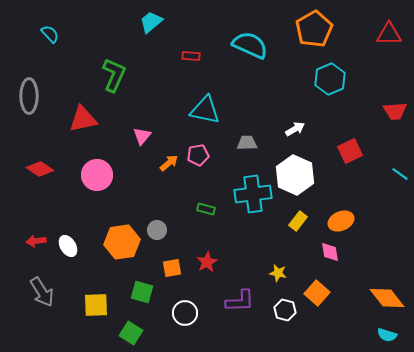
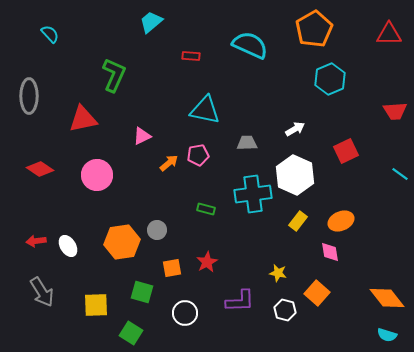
pink triangle at (142, 136): rotated 24 degrees clockwise
red square at (350, 151): moved 4 px left
